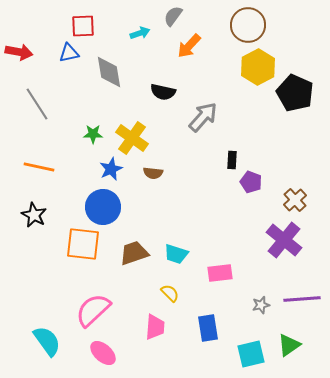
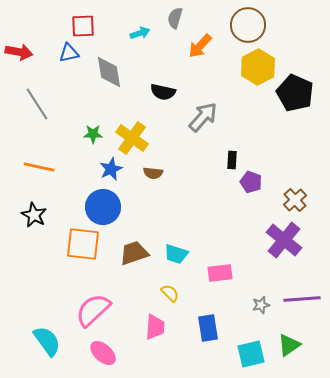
gray semicircle: moved 2 px right, 2 px down; rotated 20 degrees counterclockwise
orange arrow: moved 11 px right
